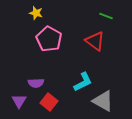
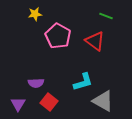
yellow star: moved 1 px left, 1 px down; rotated 24 degrees counterclockwise
pink pentagon: moved 9 px right, 3 px up
cyan L-shape: rotated 10 degrees clockwise
purple triangle: moved 1 px left, 3 px down
